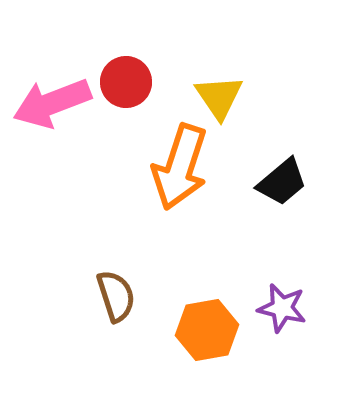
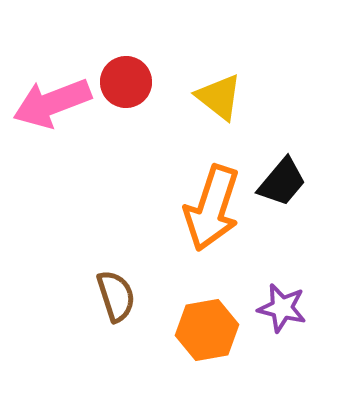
yellow triangle: rotated 18 degrees counterclockwise
orange arrow: moved 32 px right, 41 px down
black trapezoid: rotated 10 degrees counterclockwise
